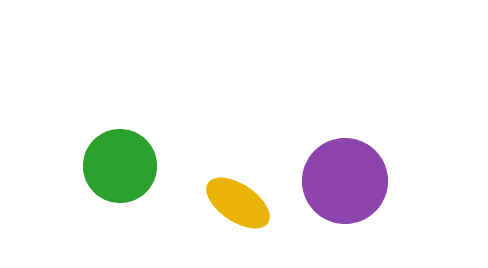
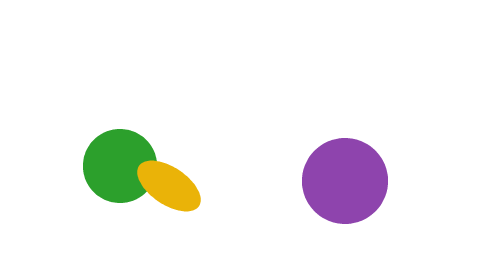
yellow ellipse: moved 69 px left, 17 px up
